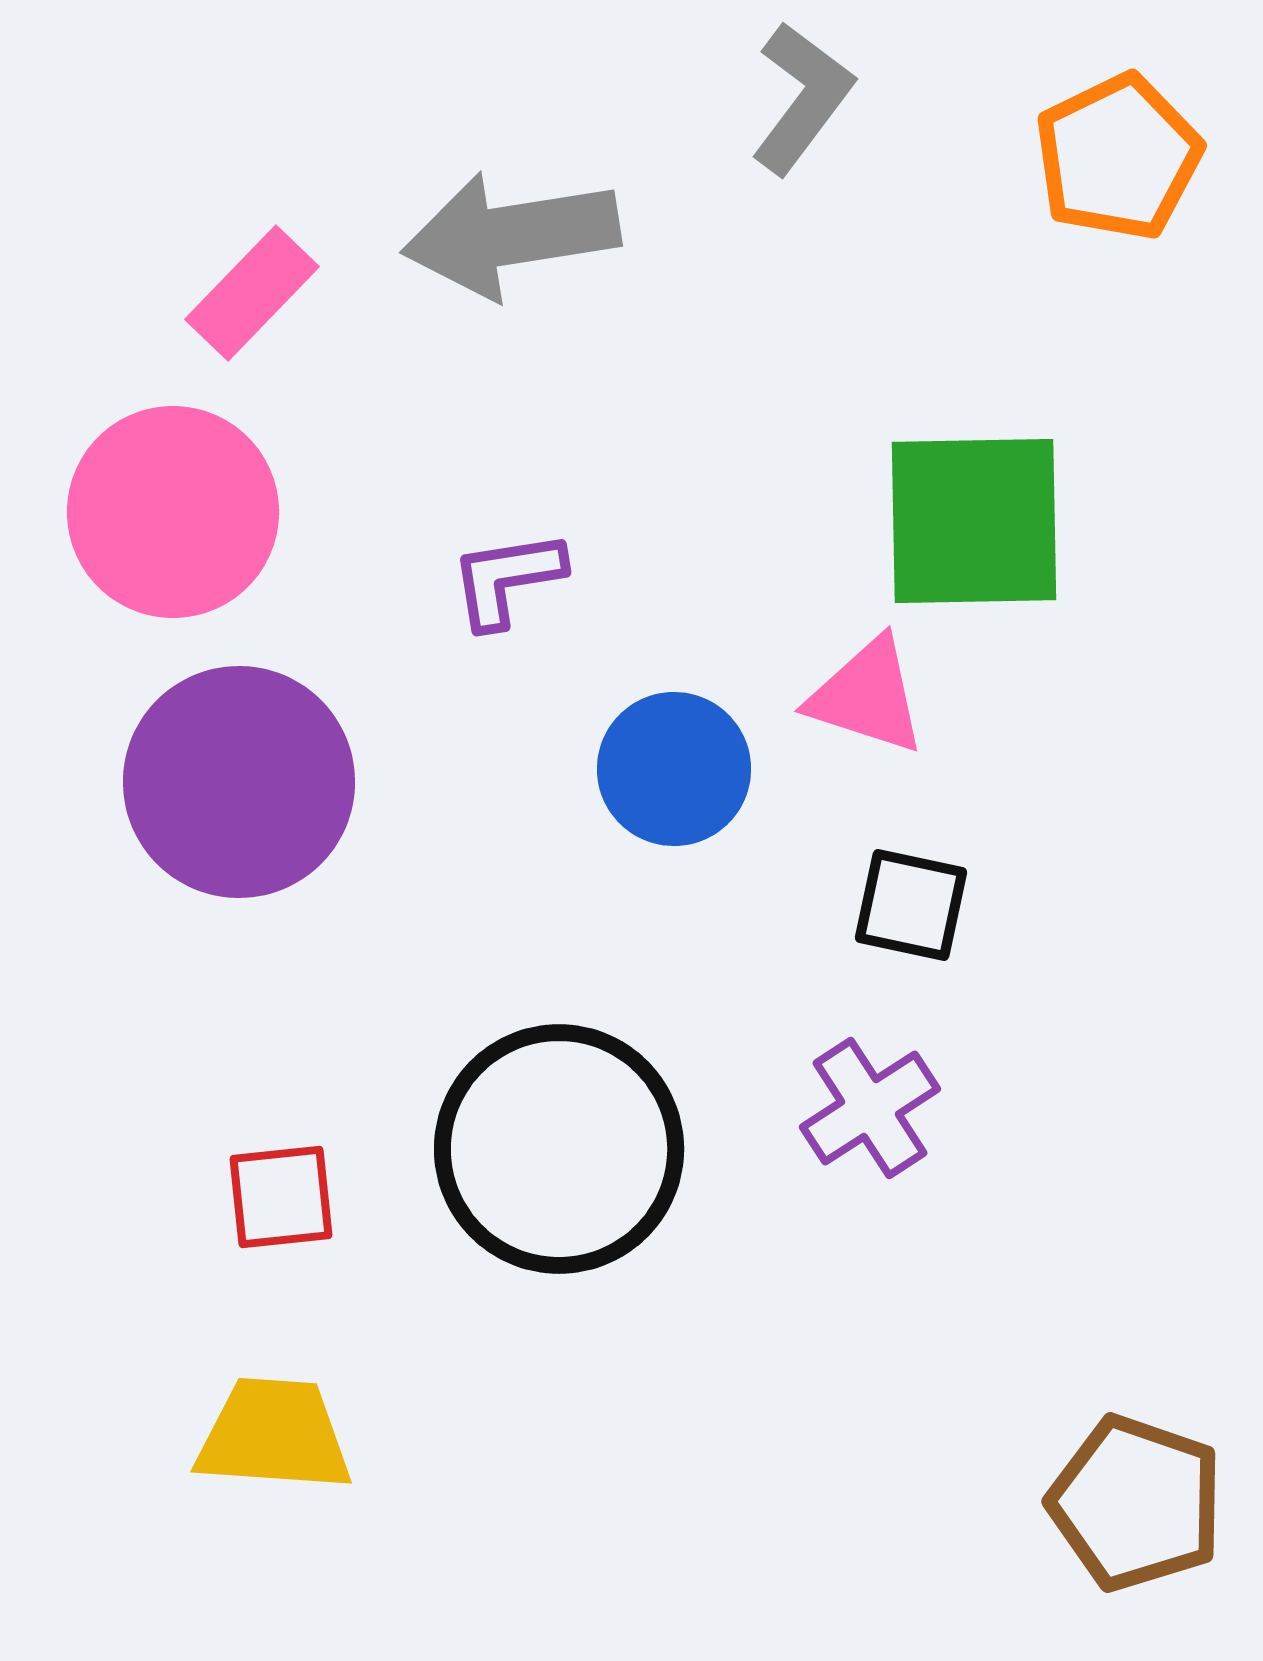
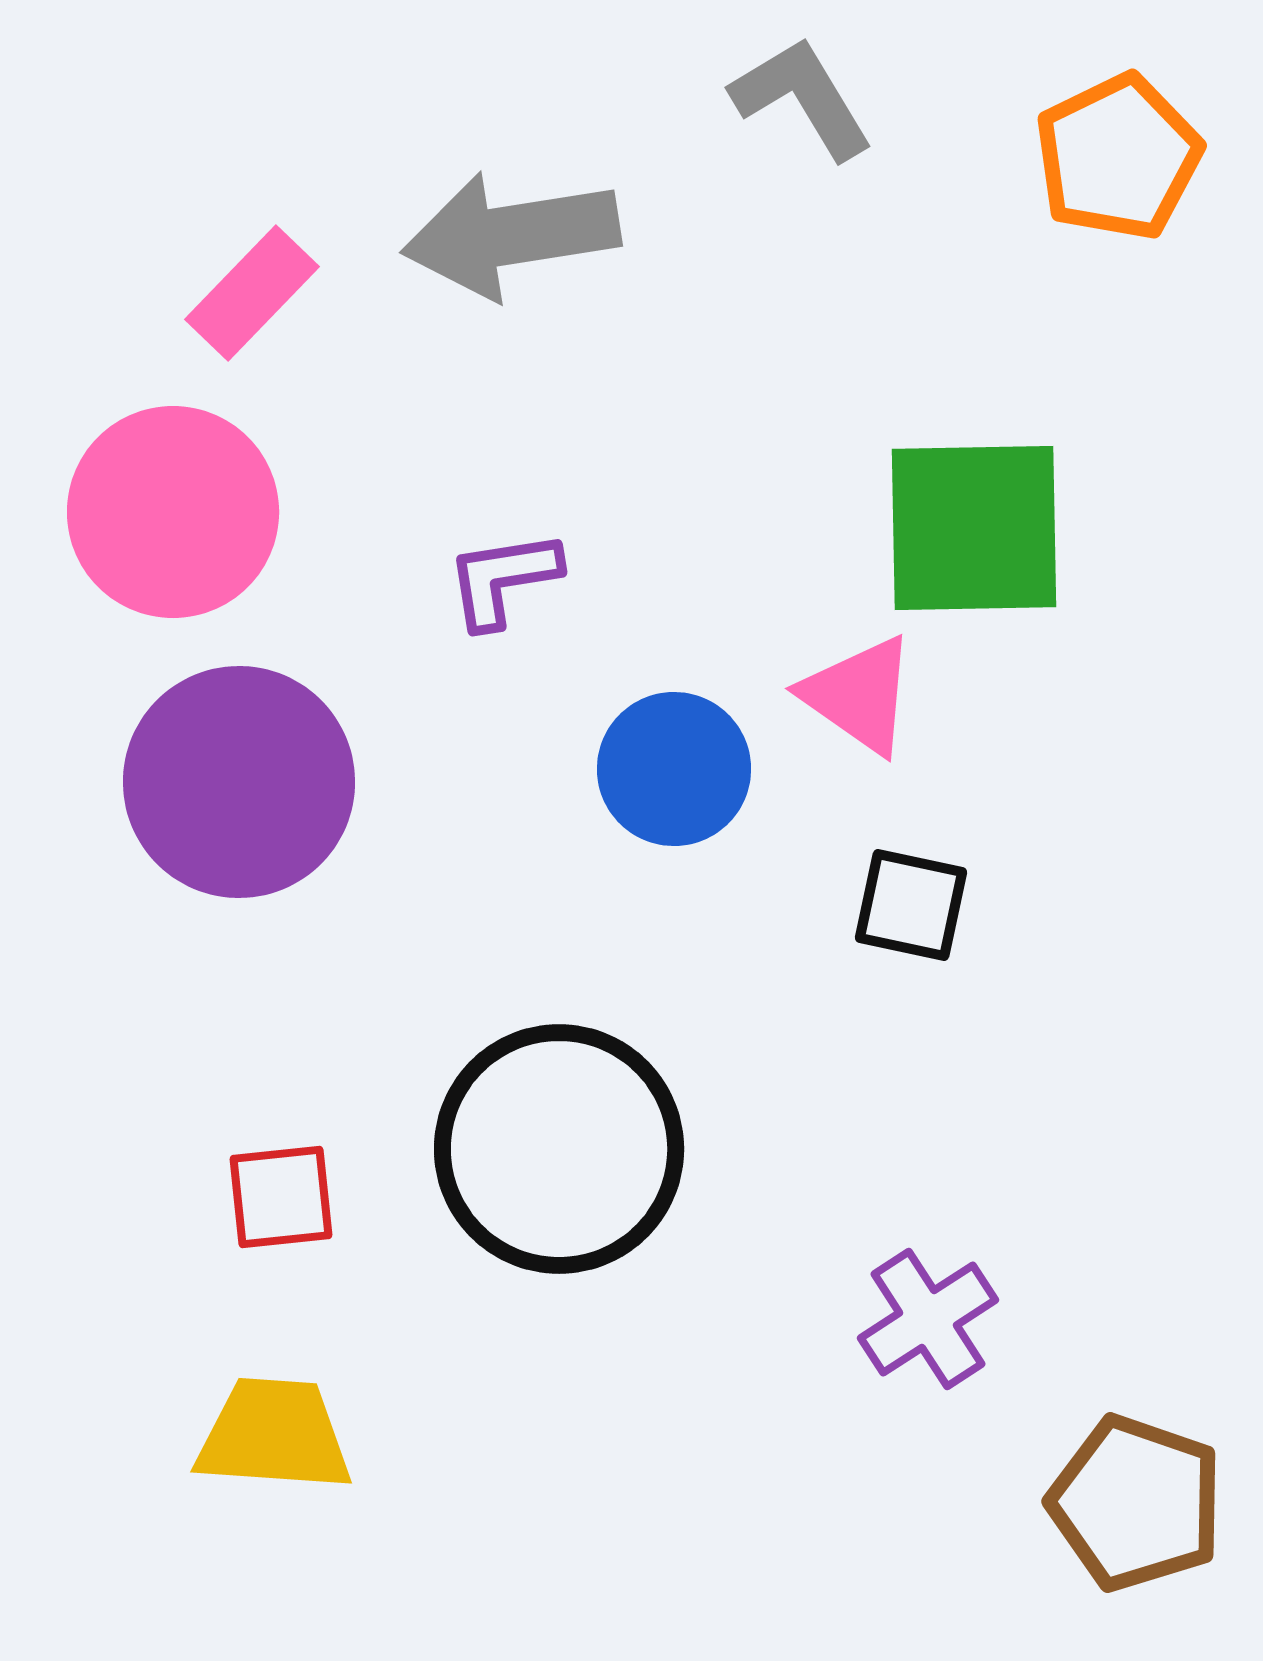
gray L-shape: rotated 68 degrees counterclockwise
green square: moved 7 px down
purple L-shape: moved 4 px left
pink triangle: moved 8 px left, 1 px up; rotated 17 degrees clockwise
purple cross: moved 58 px right, 211 px down
